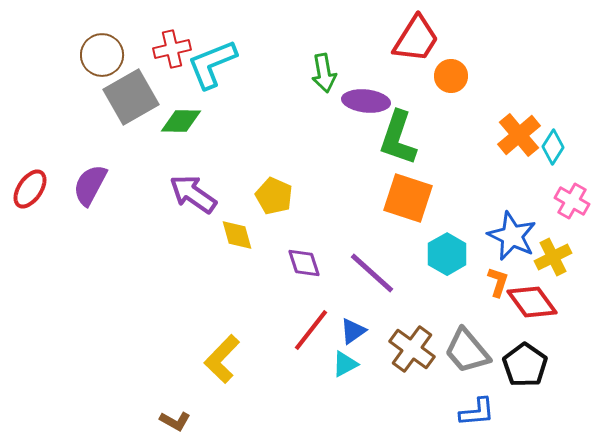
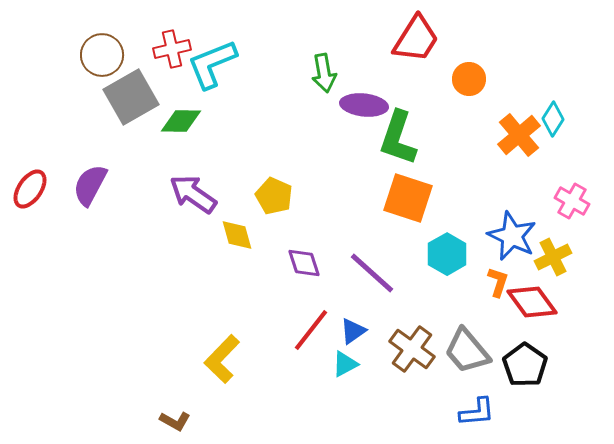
orange circle: moved 18 px right, 3 px down
purple ellipse: moved 2 px left, 4 px down
cyan diamond: moved 28 px up
